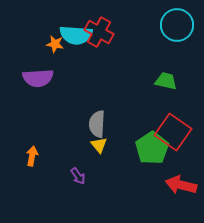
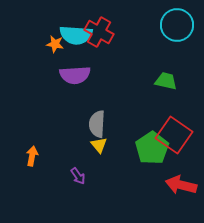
purple semicircle: moved 37 px right, 3 px up
red square: moved 1 px right, 3 px down
